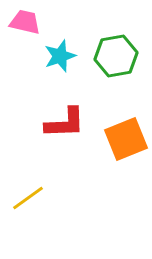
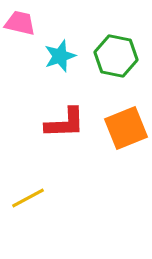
pink trapezoid: moved 5 px left, 1 px down
green hexagon: rotated 21 degrees clockwise
orange square: moved 11 px up
yellow line: rotated 8 degrees clockwise
